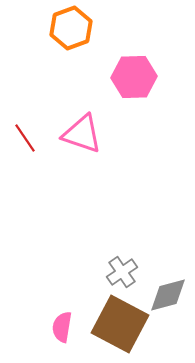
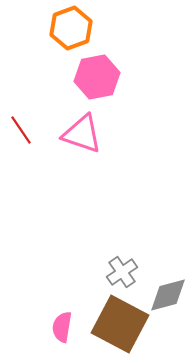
pink hexagon: moved 37 px left; rotated 9 degrees counterclockwise
red line: moved 4 px left, 8 px up
